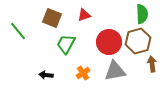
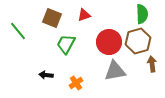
orange cross: moved 7 px left, 10 px down
